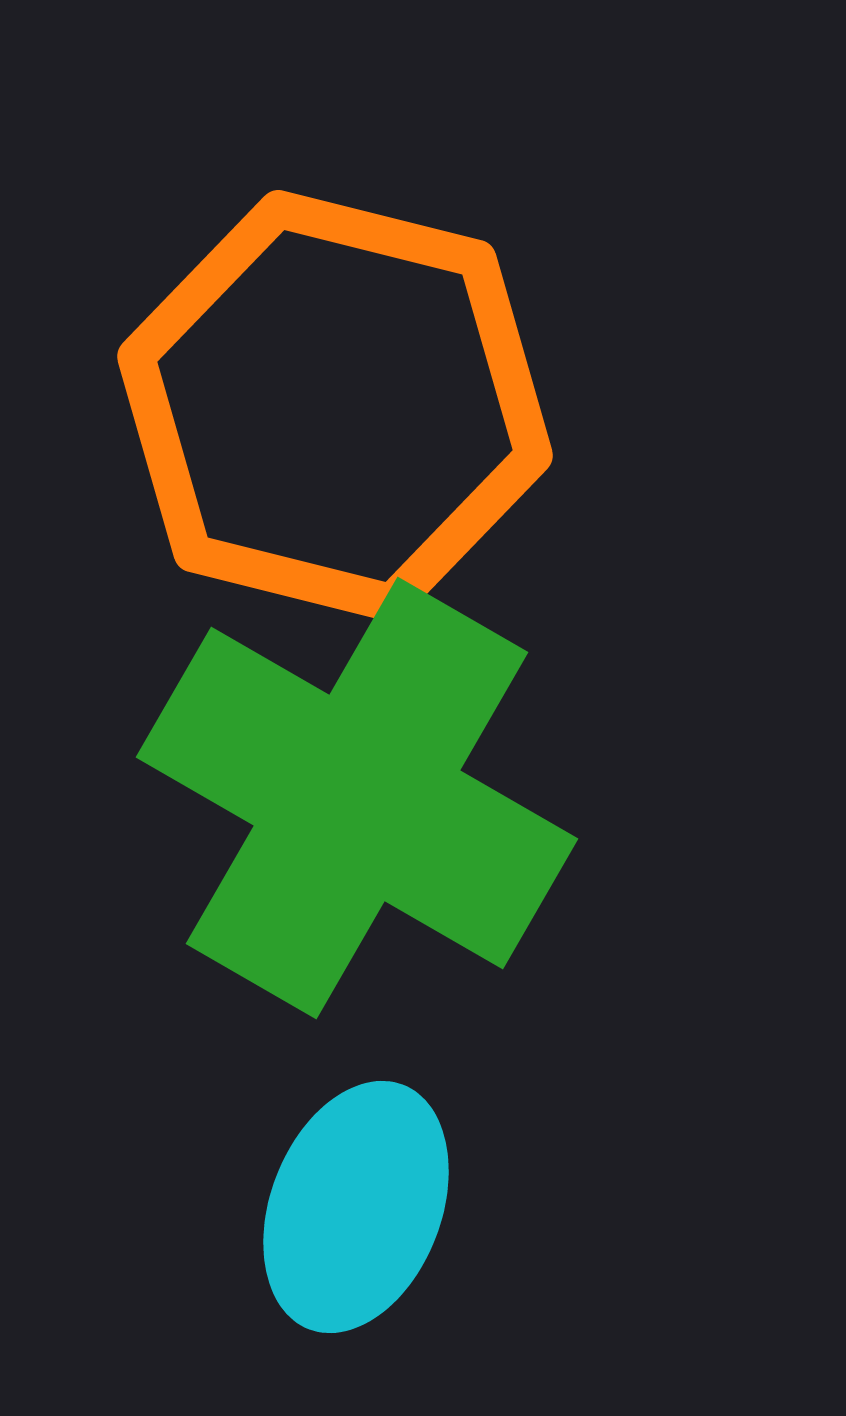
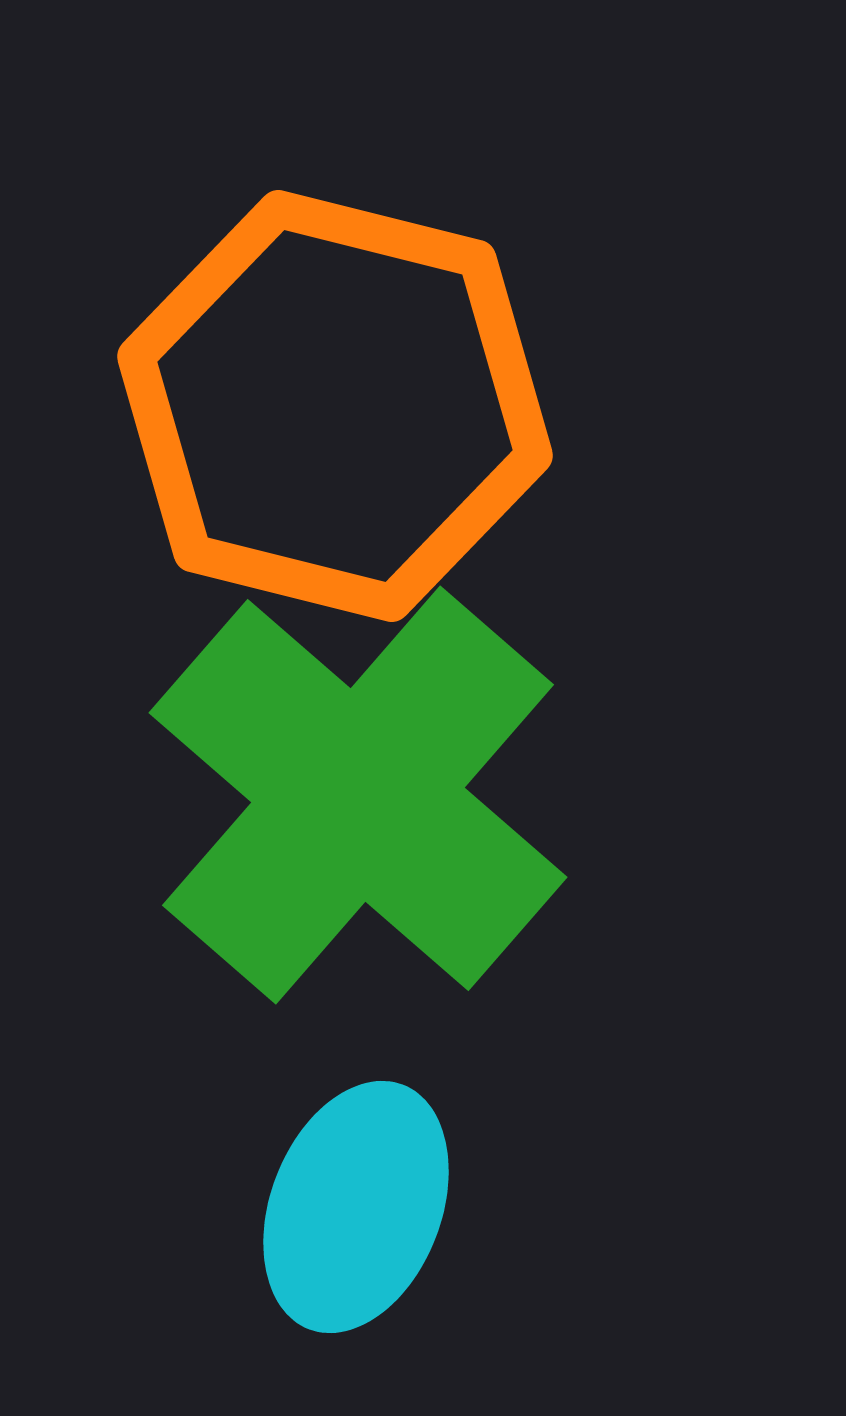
green cross: moved 1 px right, 3 px up; rotated 11 degrees clockwise
